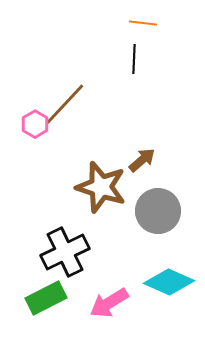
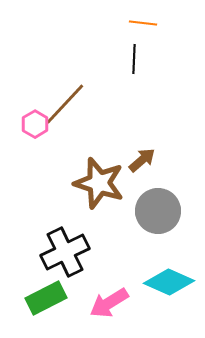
brown star: moved 2 px left, 4 px up
